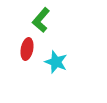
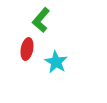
cyan star: rotated 10 degrees clockwise
